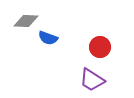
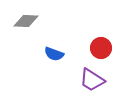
blue semicircle: moved 6 px right, 16 px down
red circle: moved 1 px right, 1 px down
